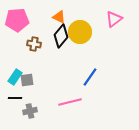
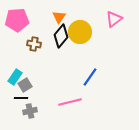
orange triangle: rotated 40 degrees clockwise
gray square: moved 2 px left, 5 px down; rotated 24 degrees counterclockwise
black line: moved 6 px right
